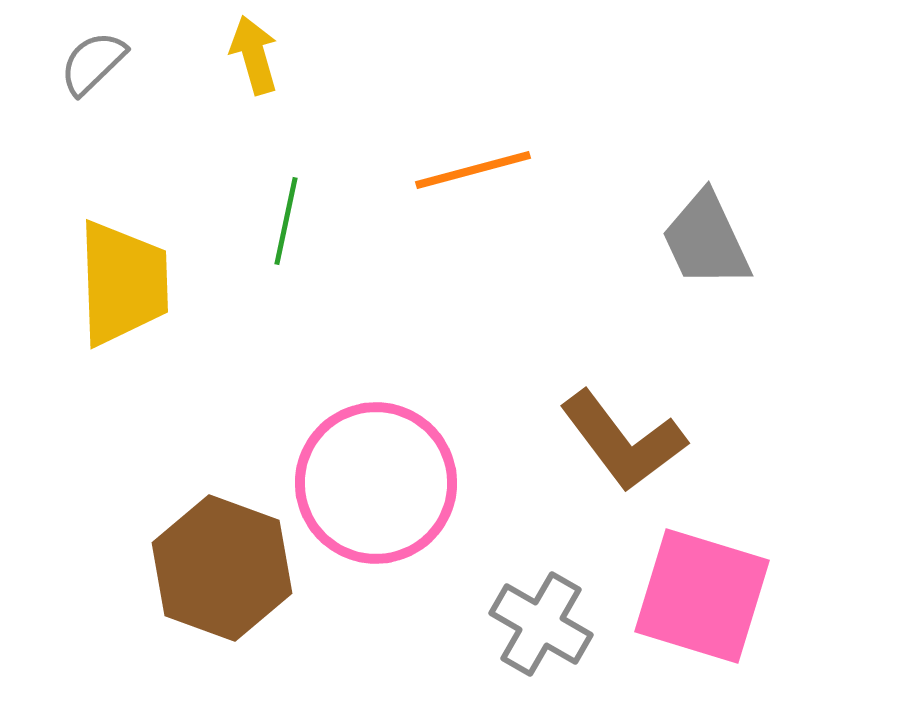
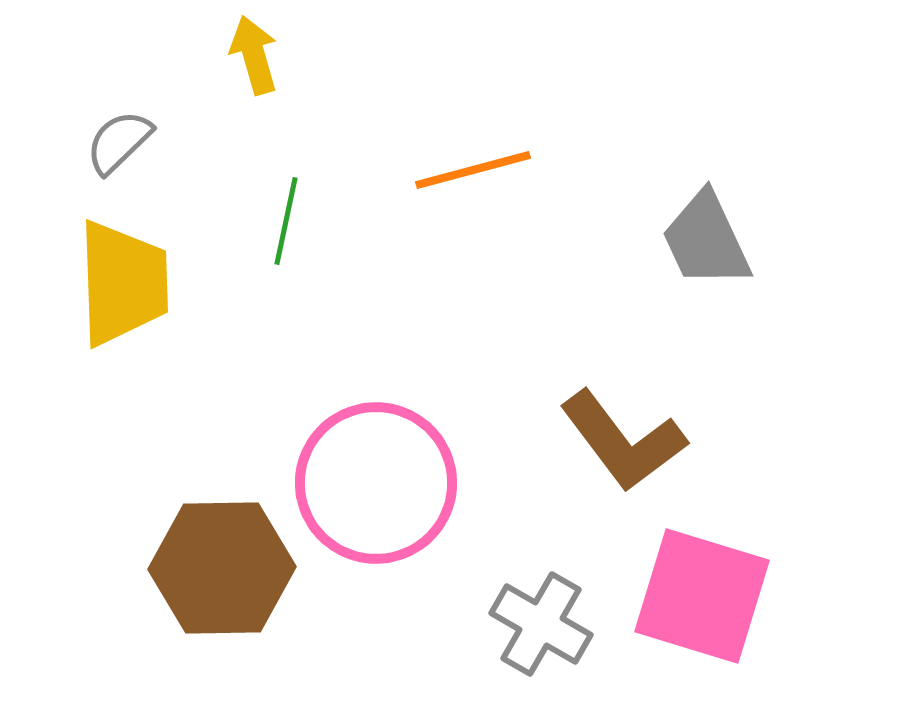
gray semicircle: moved 26 px right, 79 px down
brown hexagon: rotated 21 degrees counterclockwise
